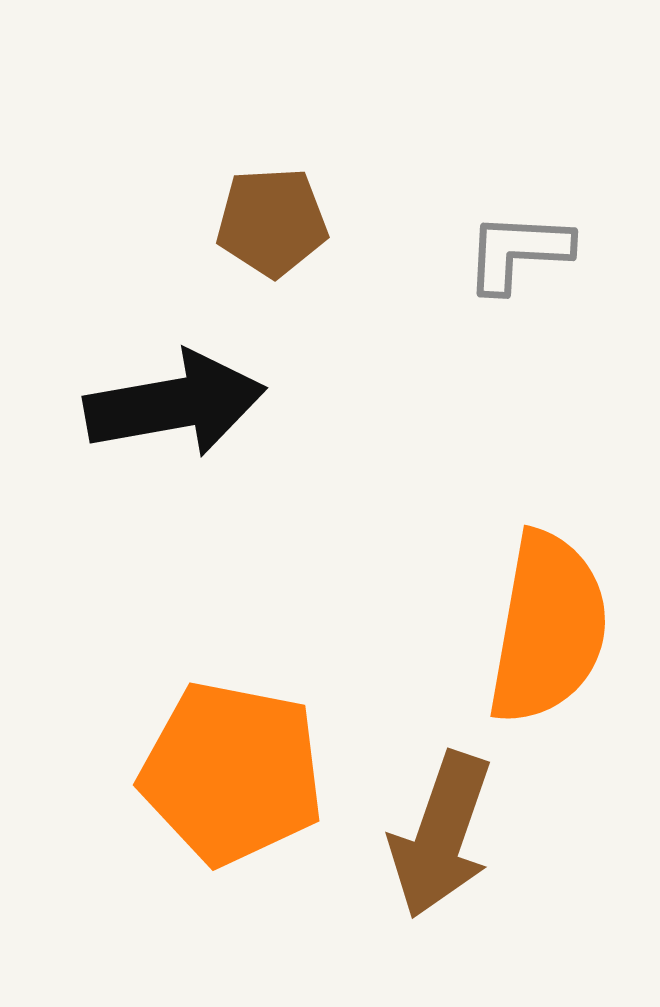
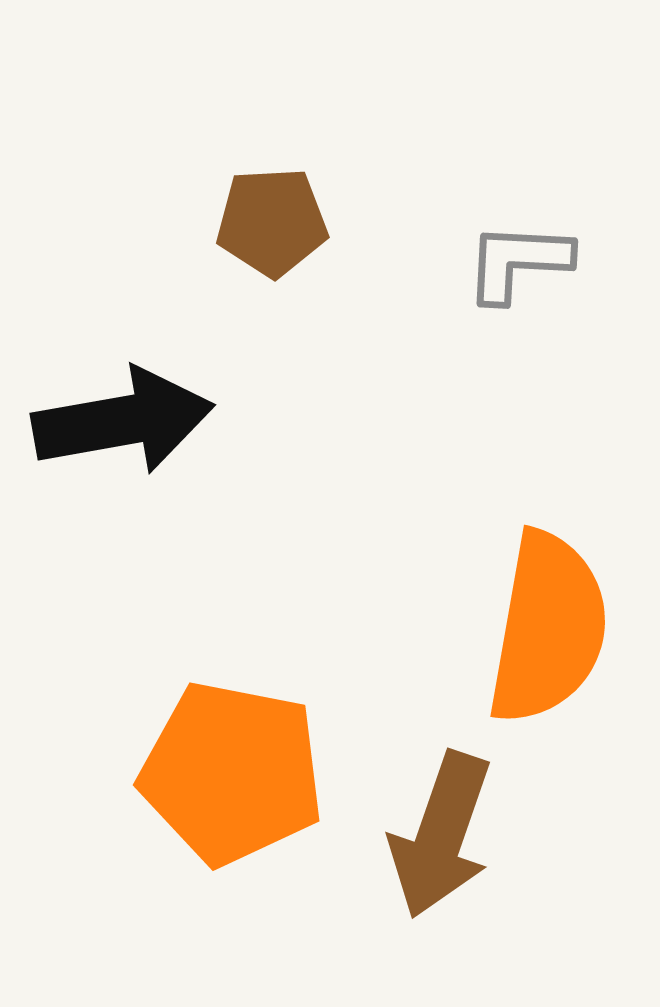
gray L-shape: moved 10 px down
black arrow: moved 52 px left, 17 px down
